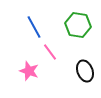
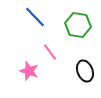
blue line: moved 1 px right, 10 px up; rotated 15 degrees counterclockwise
